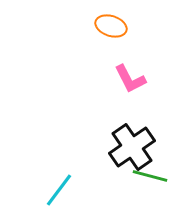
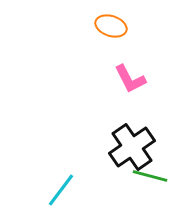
cyan line: moved 2 px right
